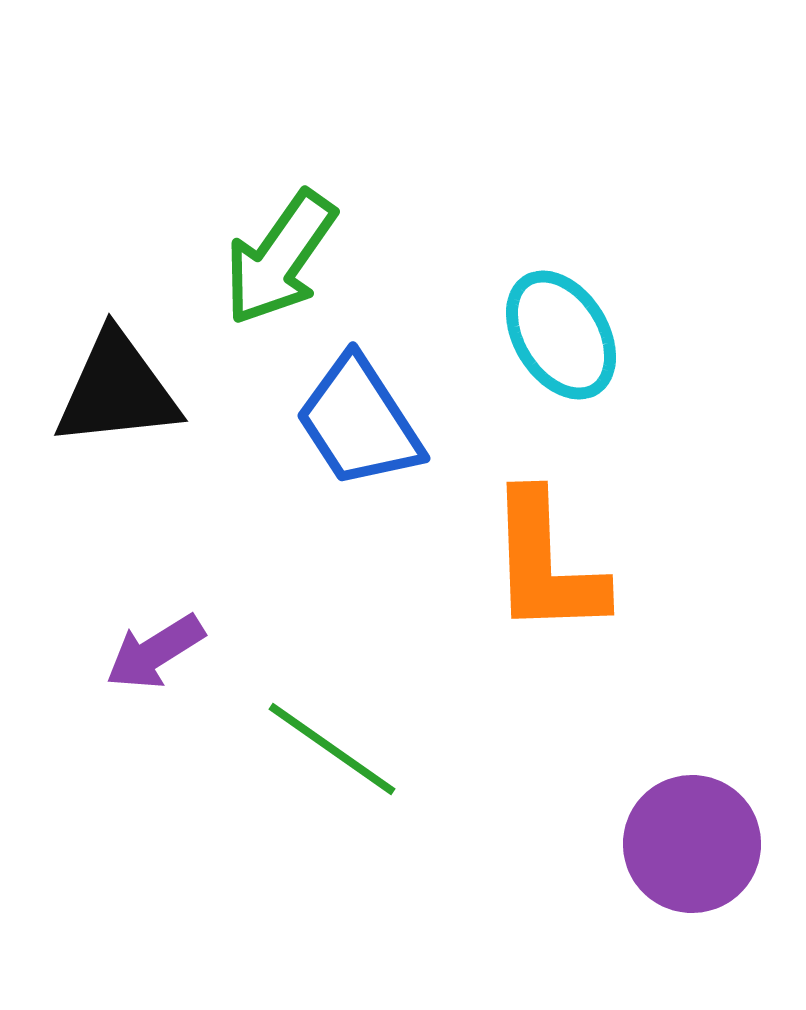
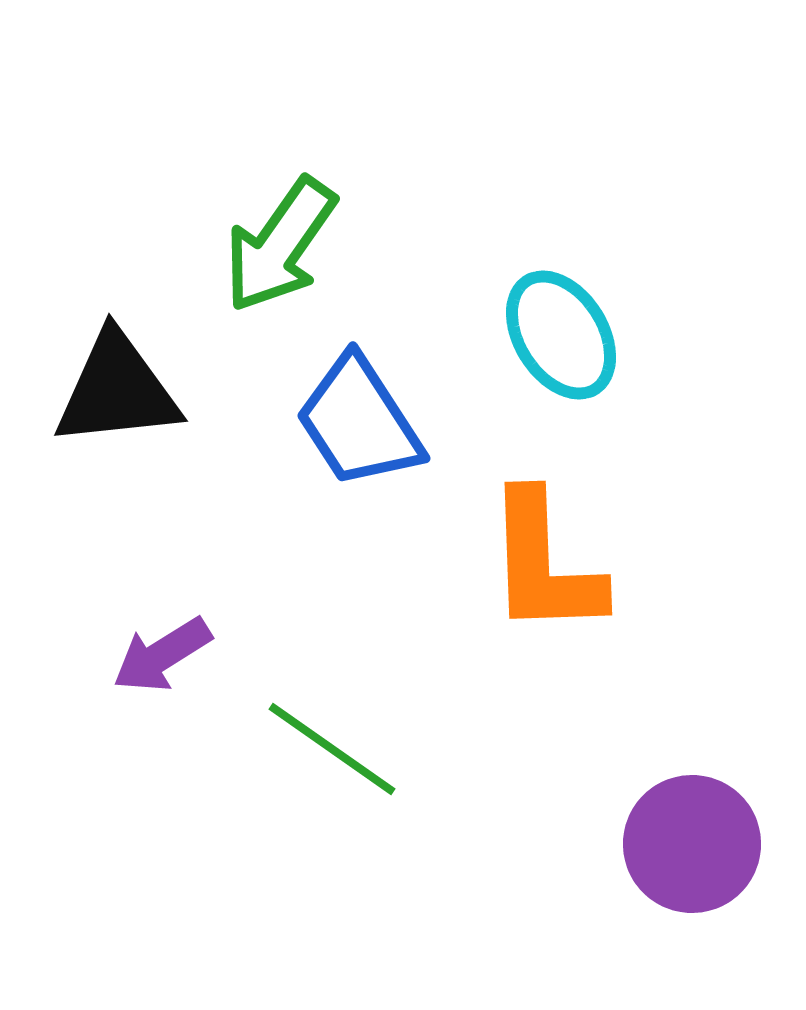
green arrow: moved 13 px up
orange L-shape: moved 2 px left
purple arrow: moved 7 px right, 3 px down
